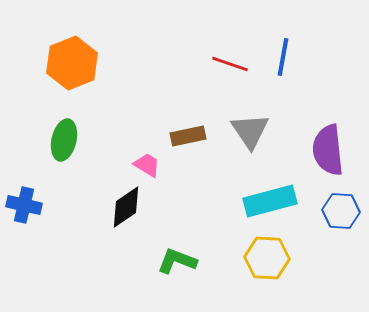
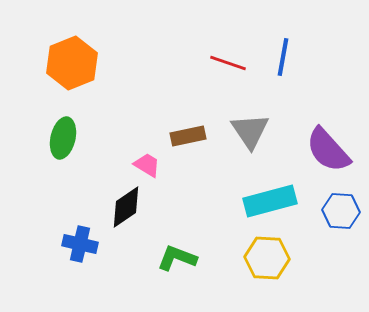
red line: moved 2 px left, 1 px up
green ellipse: moved 1 px left, 2 px up
purple semicircle: rotated 36 degrees counterclockwise
blue cross: moved 56 px right, 39 px down
green L-shape: moved 3 px up
